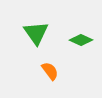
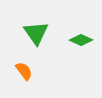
orange semicircle: moved 26 px left
